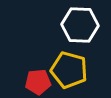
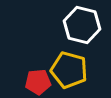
white hexagon: moved 2 px right; rotated 12 degrees clockwise
